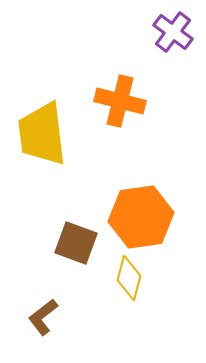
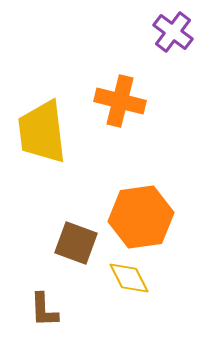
yellow trapezoid: moved 2 px up
yellow diamond: rotated 42 degrees counterclockwise
brown L-shape: moved 1 px right, 7 px up; rotated 54 degrees counterclockwise
